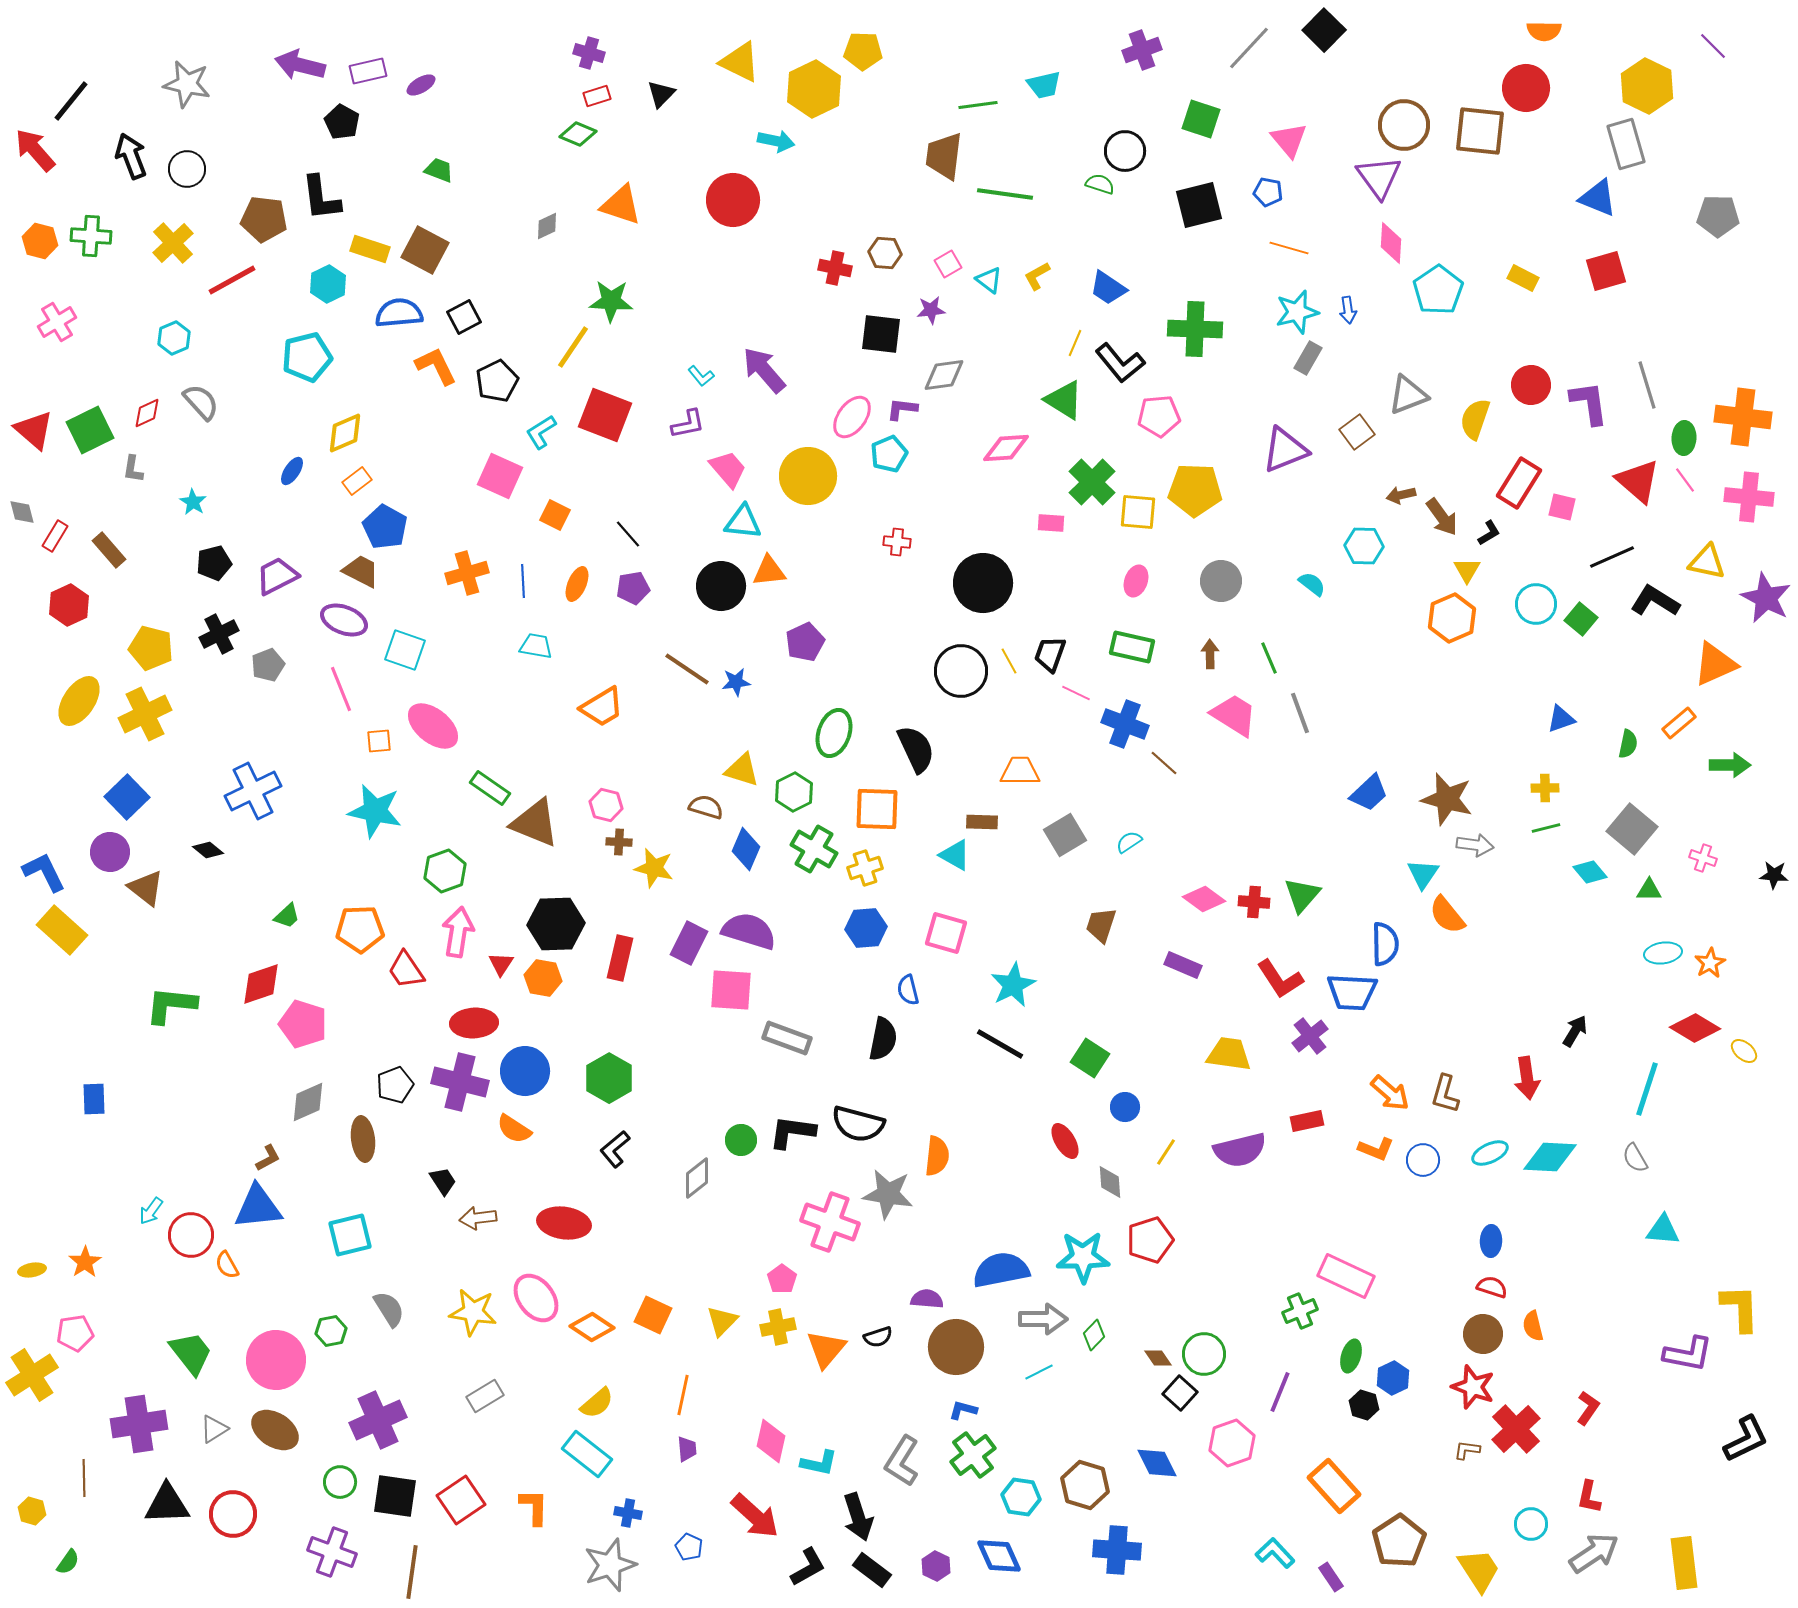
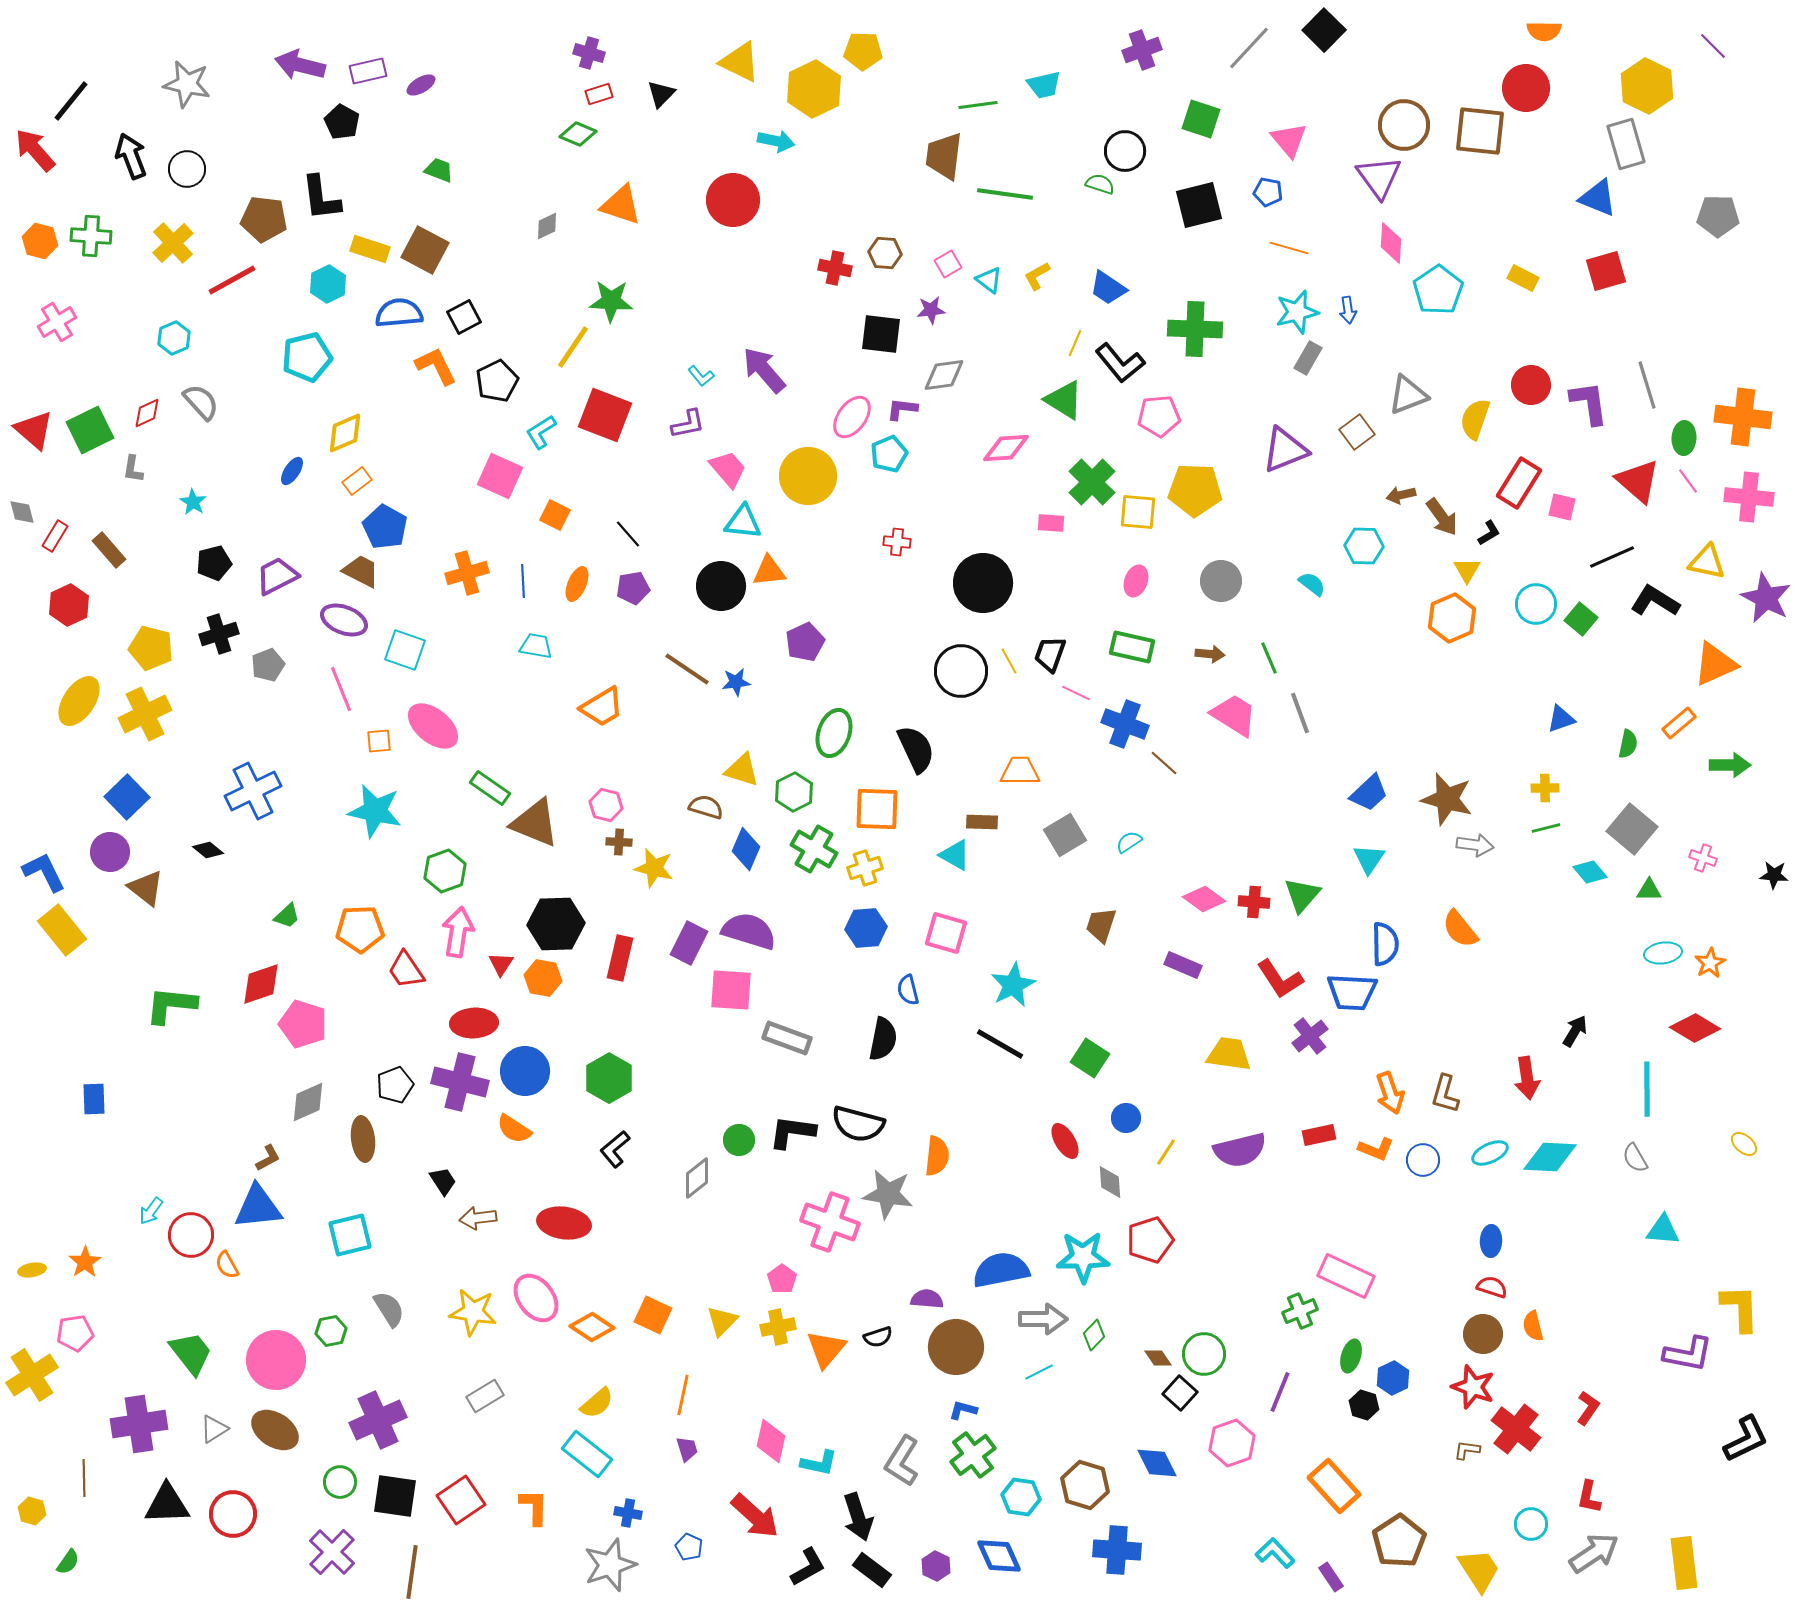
red rectangle at (597, 96): moved 2 px right, 2 px up
pink line at (1685, 480): moved 3 px right, 1 px down
black cross at (219, 634): rotated 9 degrees clockwise
brown arrow at (1210, 654): rotated 96 degrees clockwise
cyan triangle at (1423, 874): moved 54 px left, 15 px up
orange semicircle at (1447, 915): moved 13 px right, 14 px down
yellow rectangle at (62, 930): rotated 9 degrees clockwise
yellow ellipse at (1744, 1051): moved 93 px down
cyan line at (1647, 1089): rotated 18 degrees counterclockwise
orange arrow at (1390, 1093): rotated 30 degrees clockwise
blue circle at (1125, 1107): moved 1 px right, 11 px down
red rectangle at (1307, 1121): moved 12 px right, 14 px down
green circle at (741, 1140): moved 2 px left
red cross at (1516, 1429): rotated 9 degrees counterclockwise
purple trapezoid at (687, 1449): rotated 12 degrees counterclockwise
purple cross at (332, 1552): rotated 24 degrees clockwise
